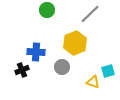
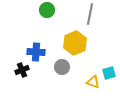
gray line: rotated 35 degrees counterclockwise
cyan square: moved 1 px right, 2 px down
